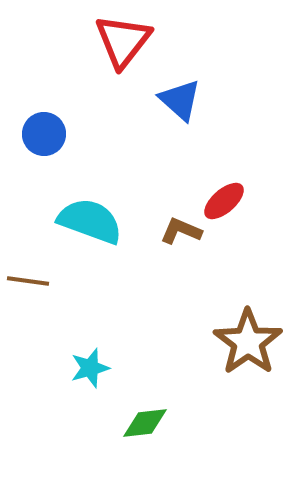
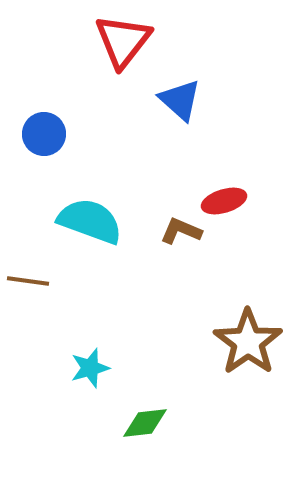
red ellipse: rotated 24 degrees clockwise
